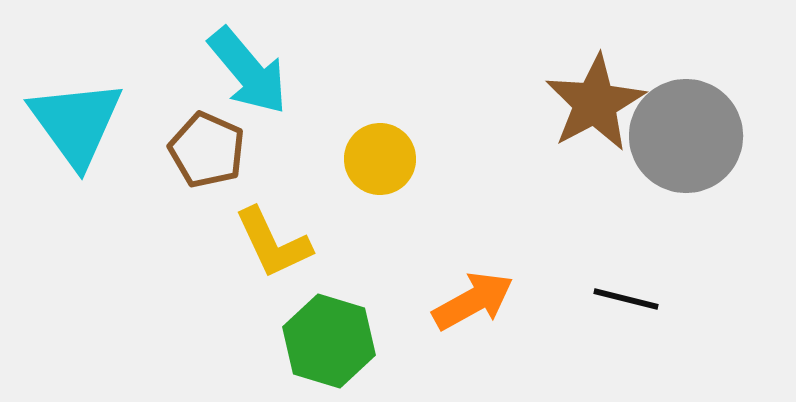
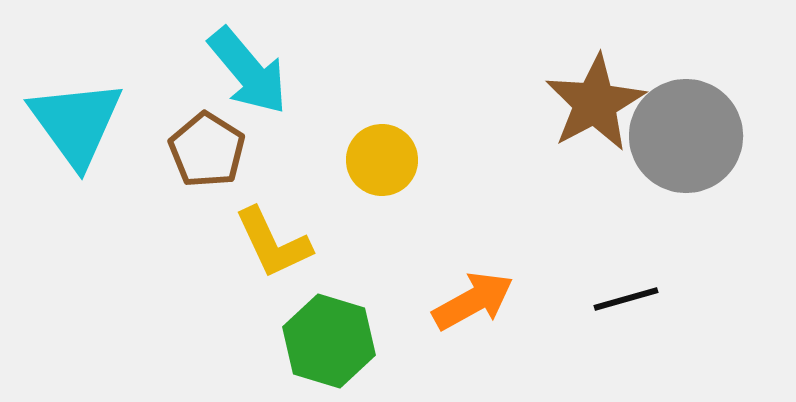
brown pentagon: rotated 8 degrees clockwise
yellow circle: moved 2 px right, 1 px down
black line: rotated 30 degrees counterclockwise
